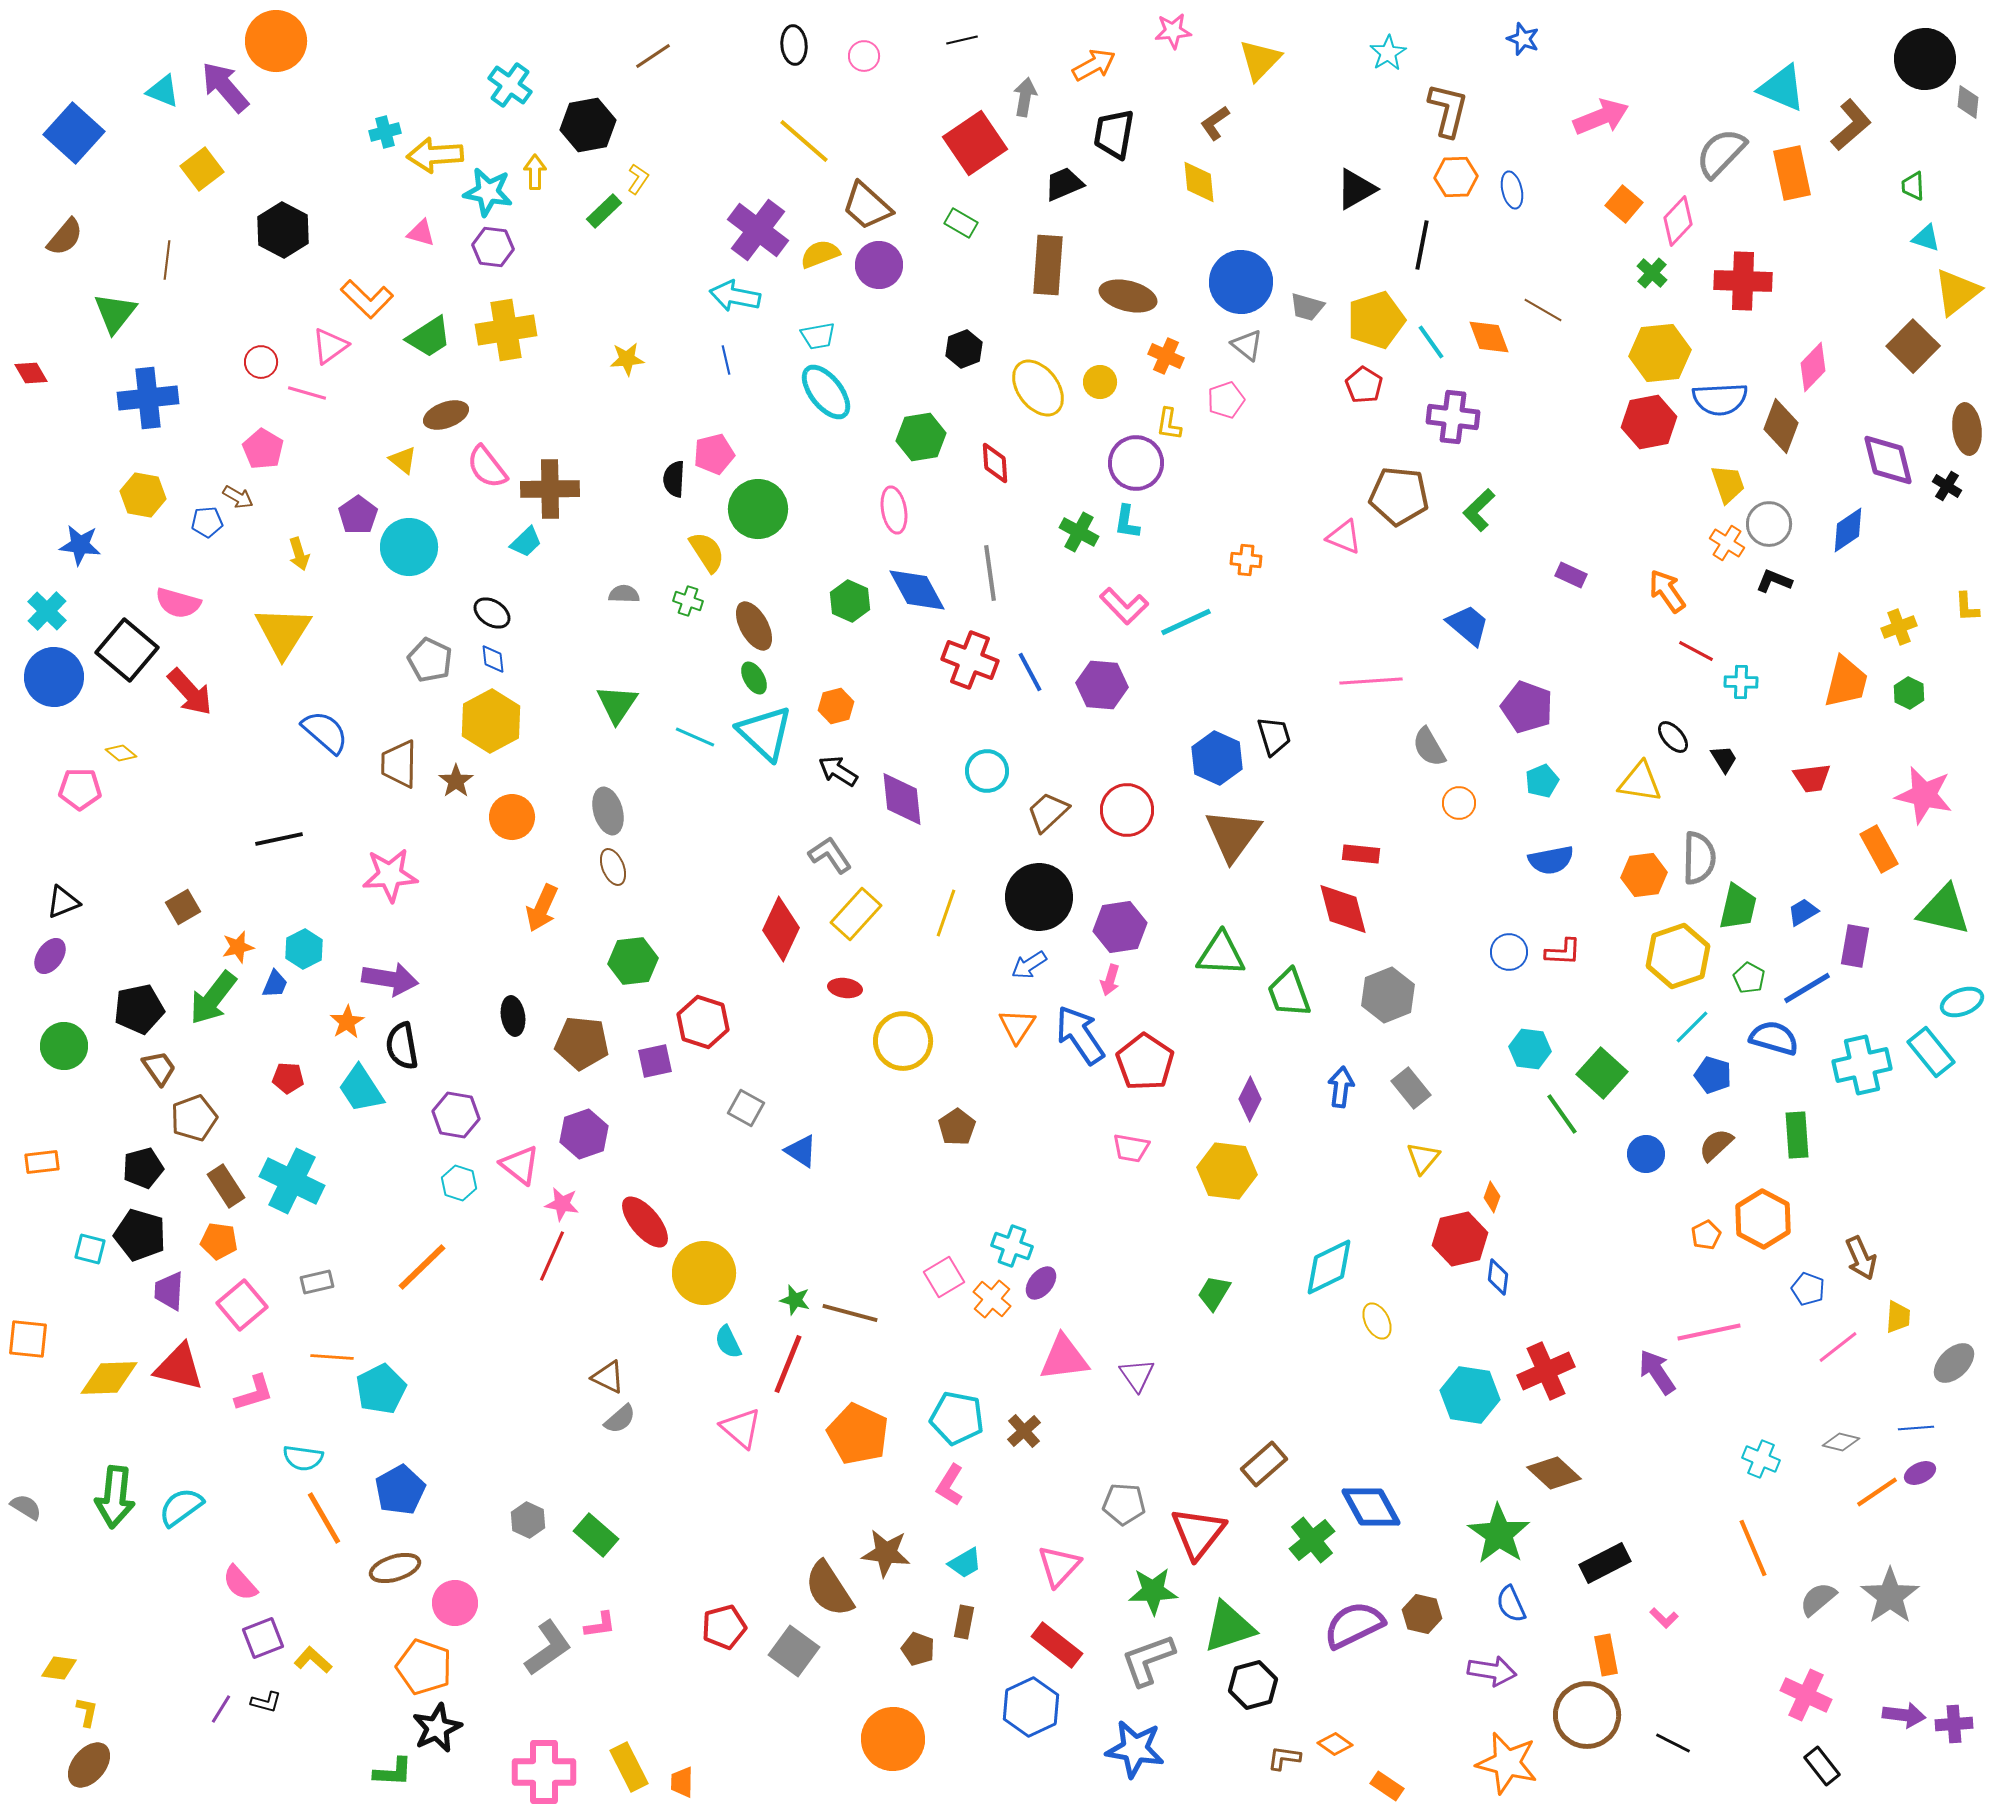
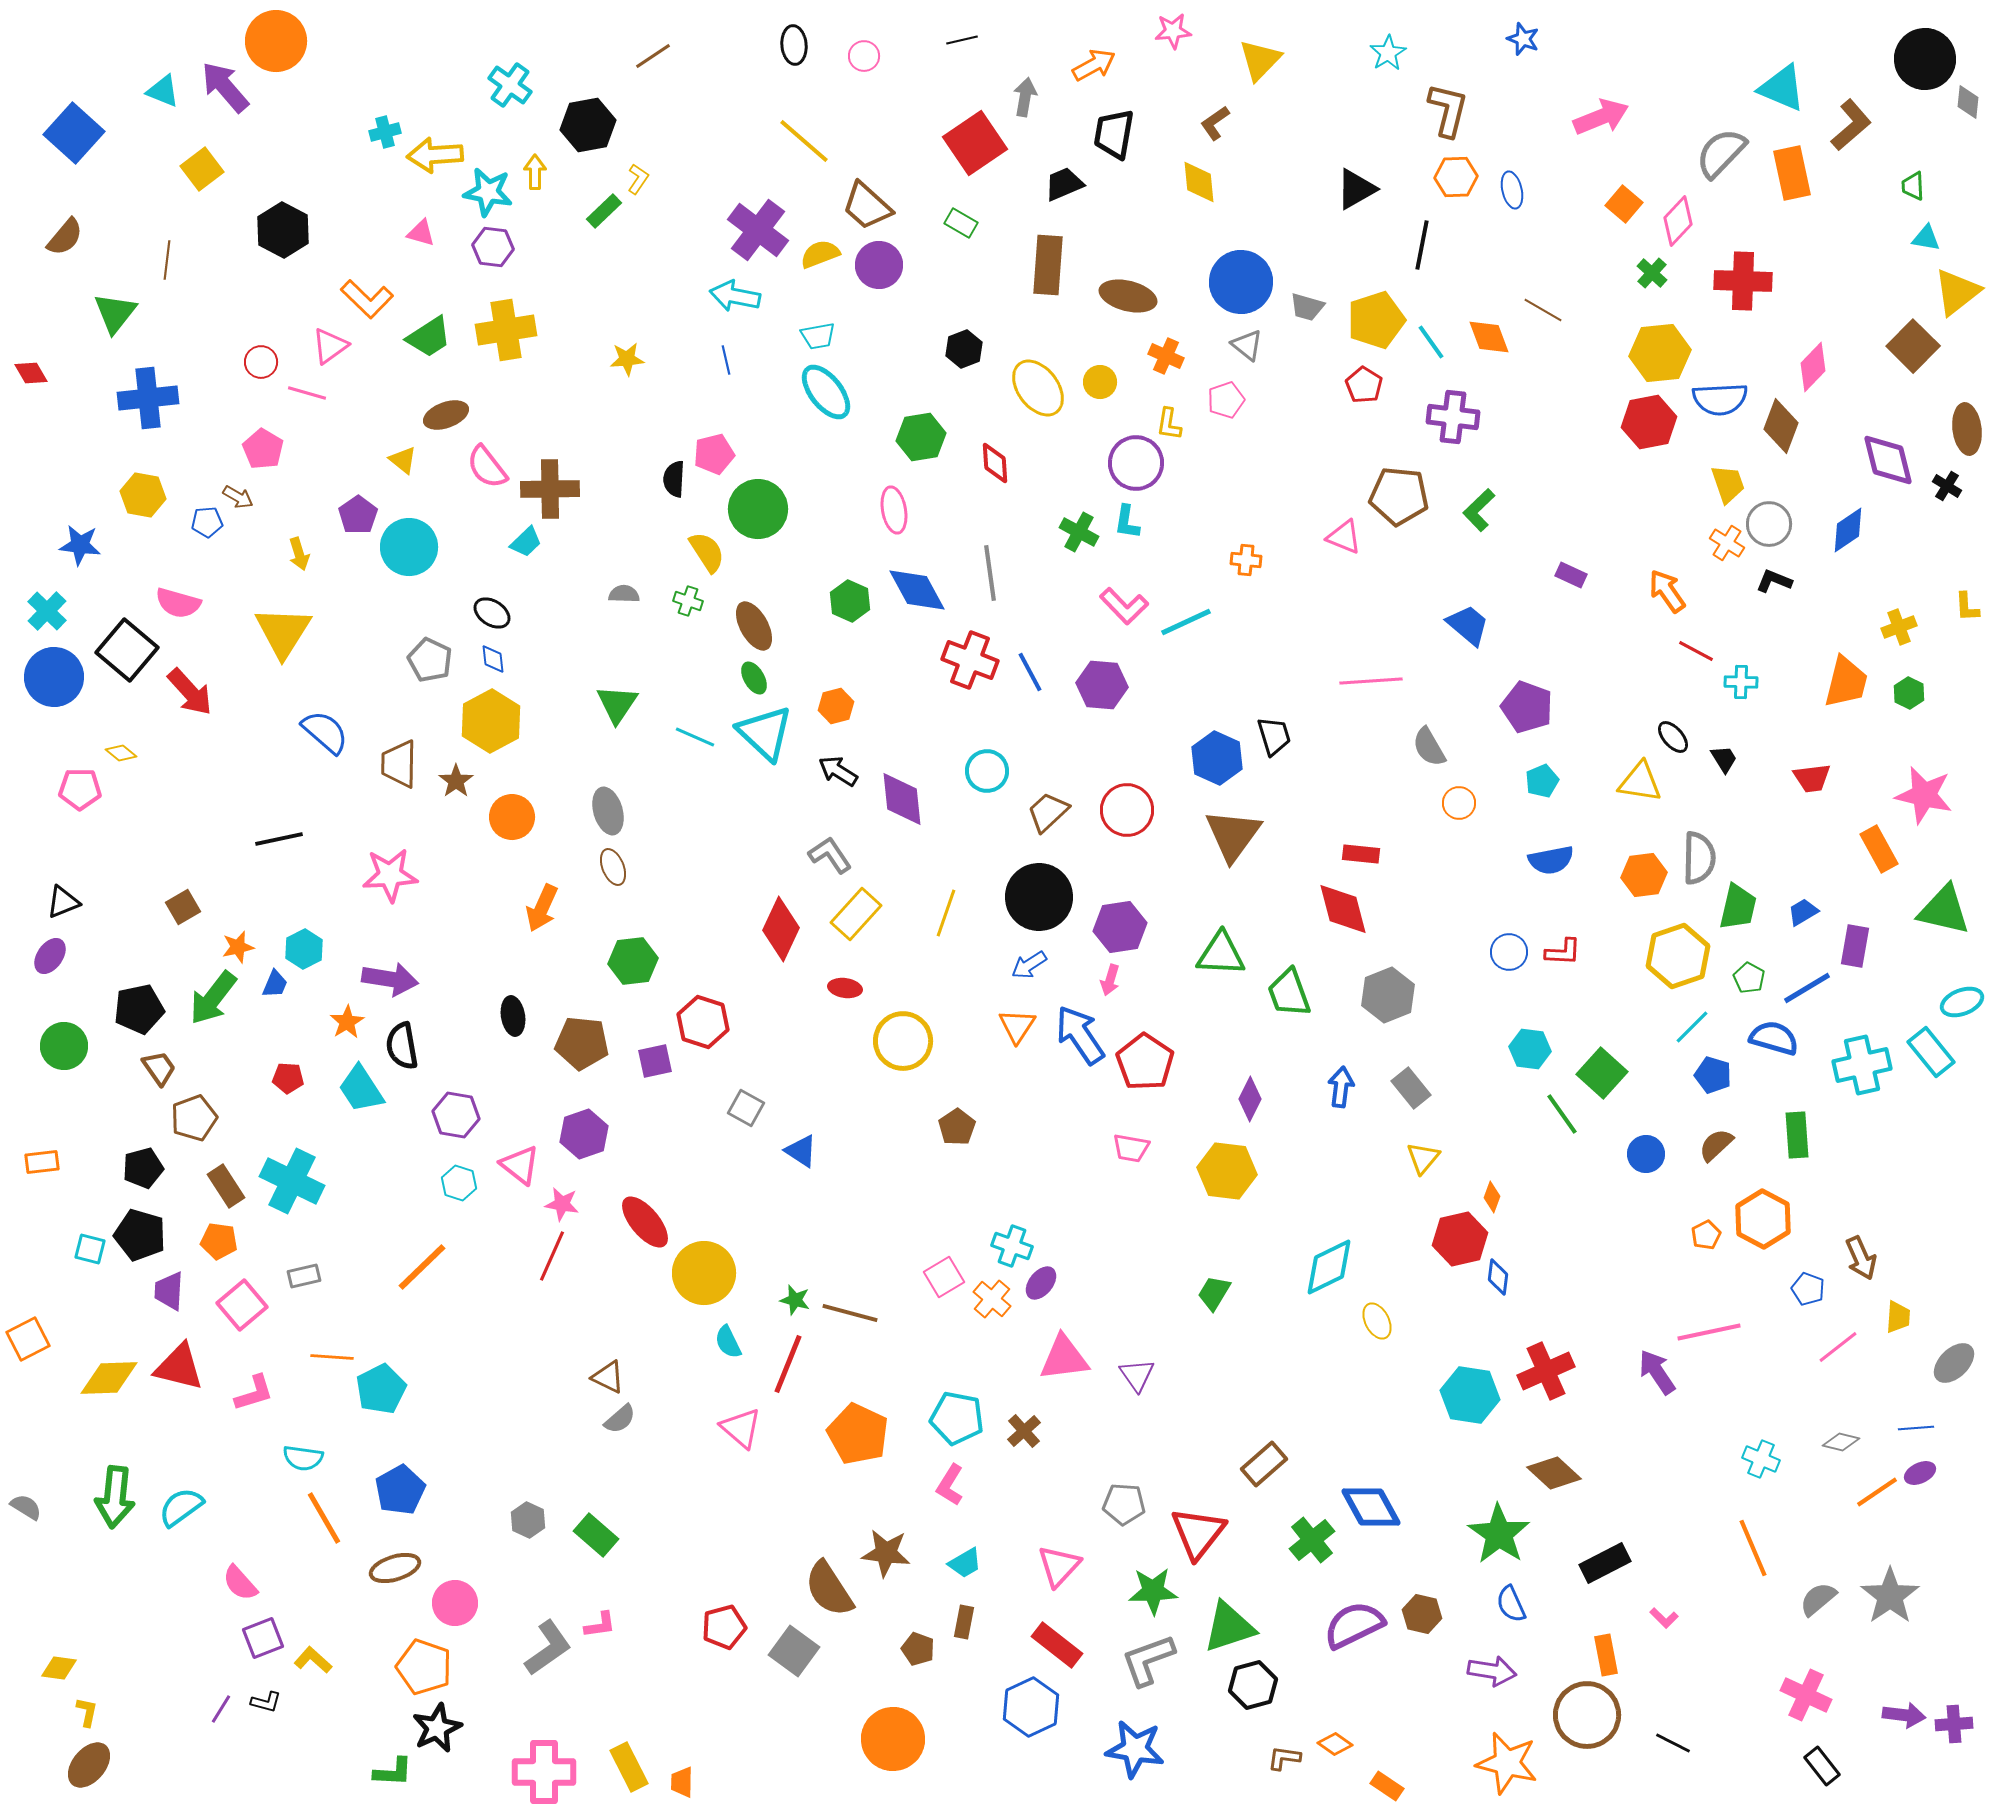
cyan triangle at (1926, 238): rotated 8 degrees counterclockwise
gray rectangle at (317, 1282): moved 13 px left, 6 px up
orange square at (28, 1339): rotated 33 degrees counterclockwise
